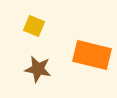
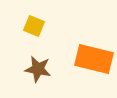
orange rectangle: moved 2 px right, 4 px down
